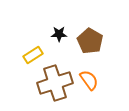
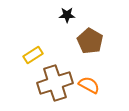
black star: moved 8 px right, 19 px up
orange semicircle: moved 5 px down; rotated 25 degrees counterclockwise
